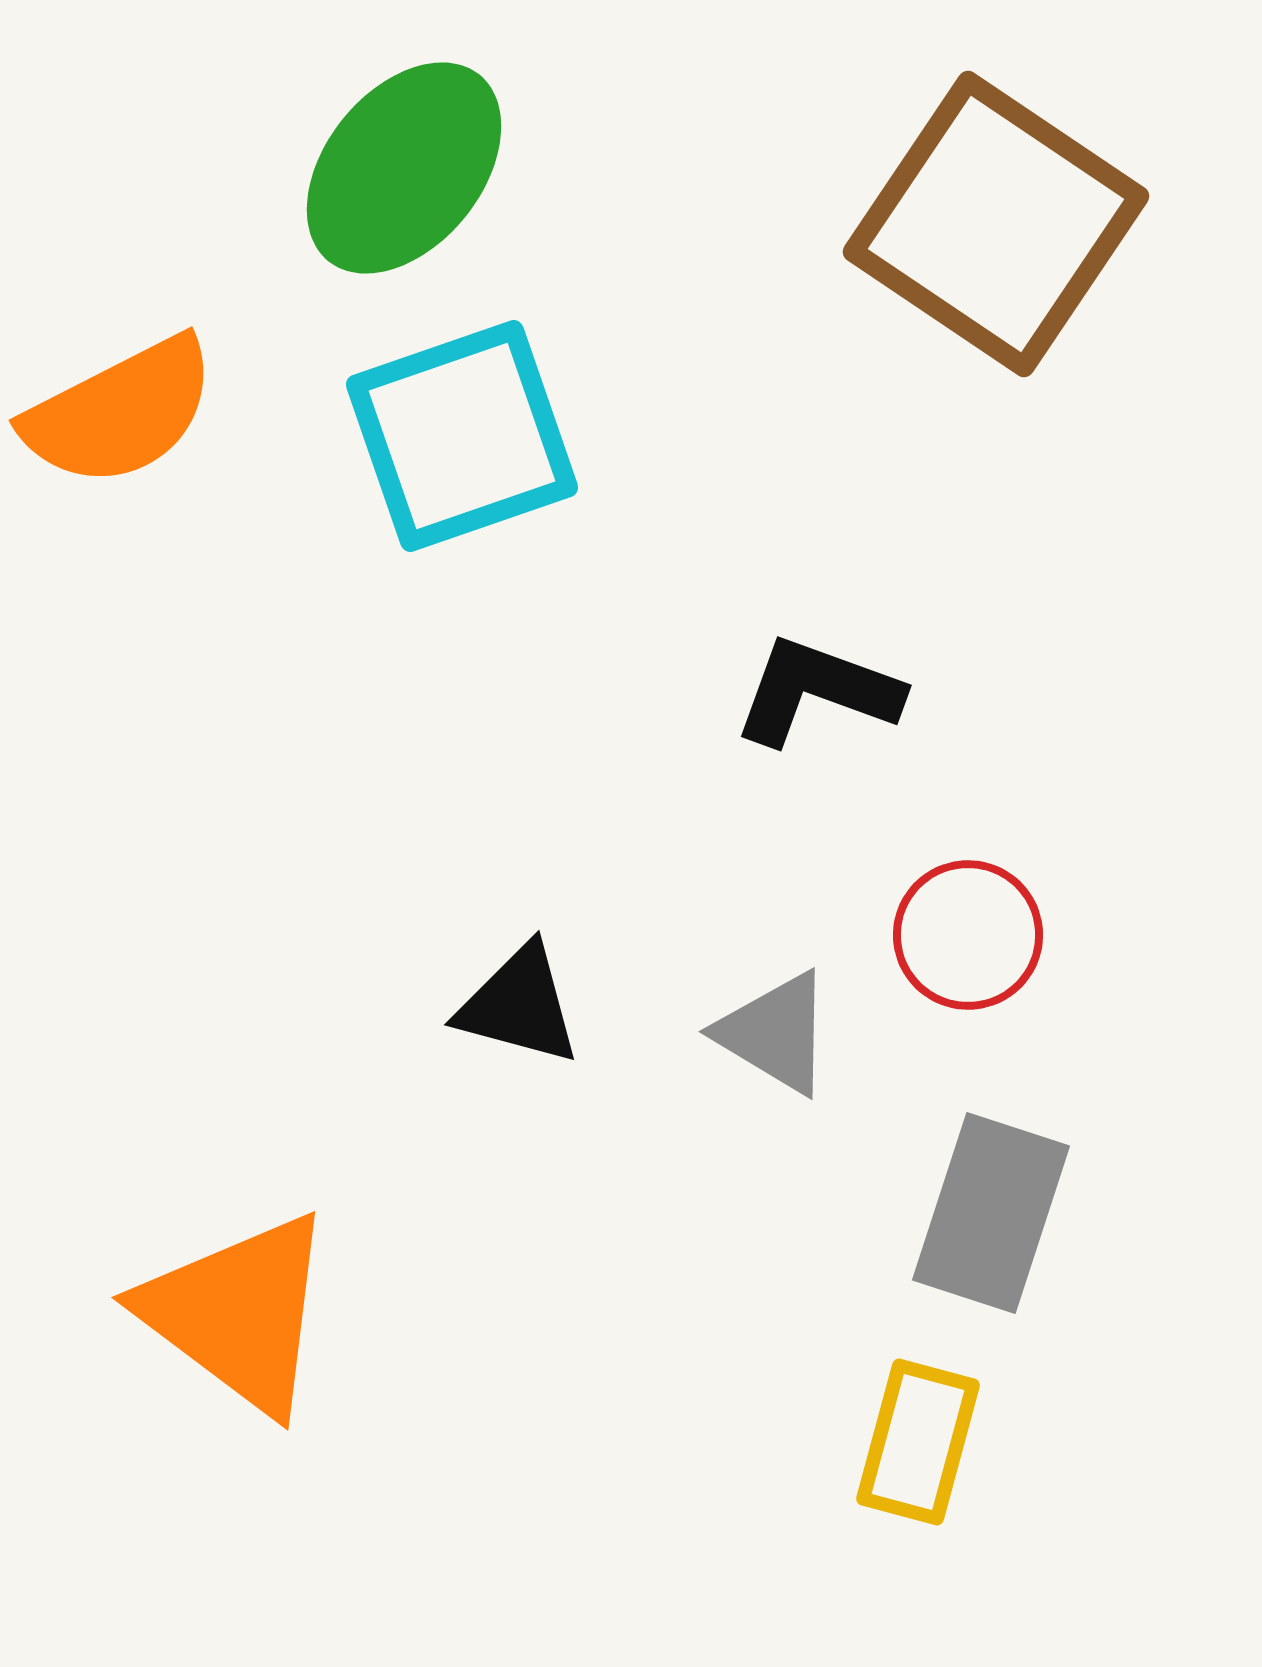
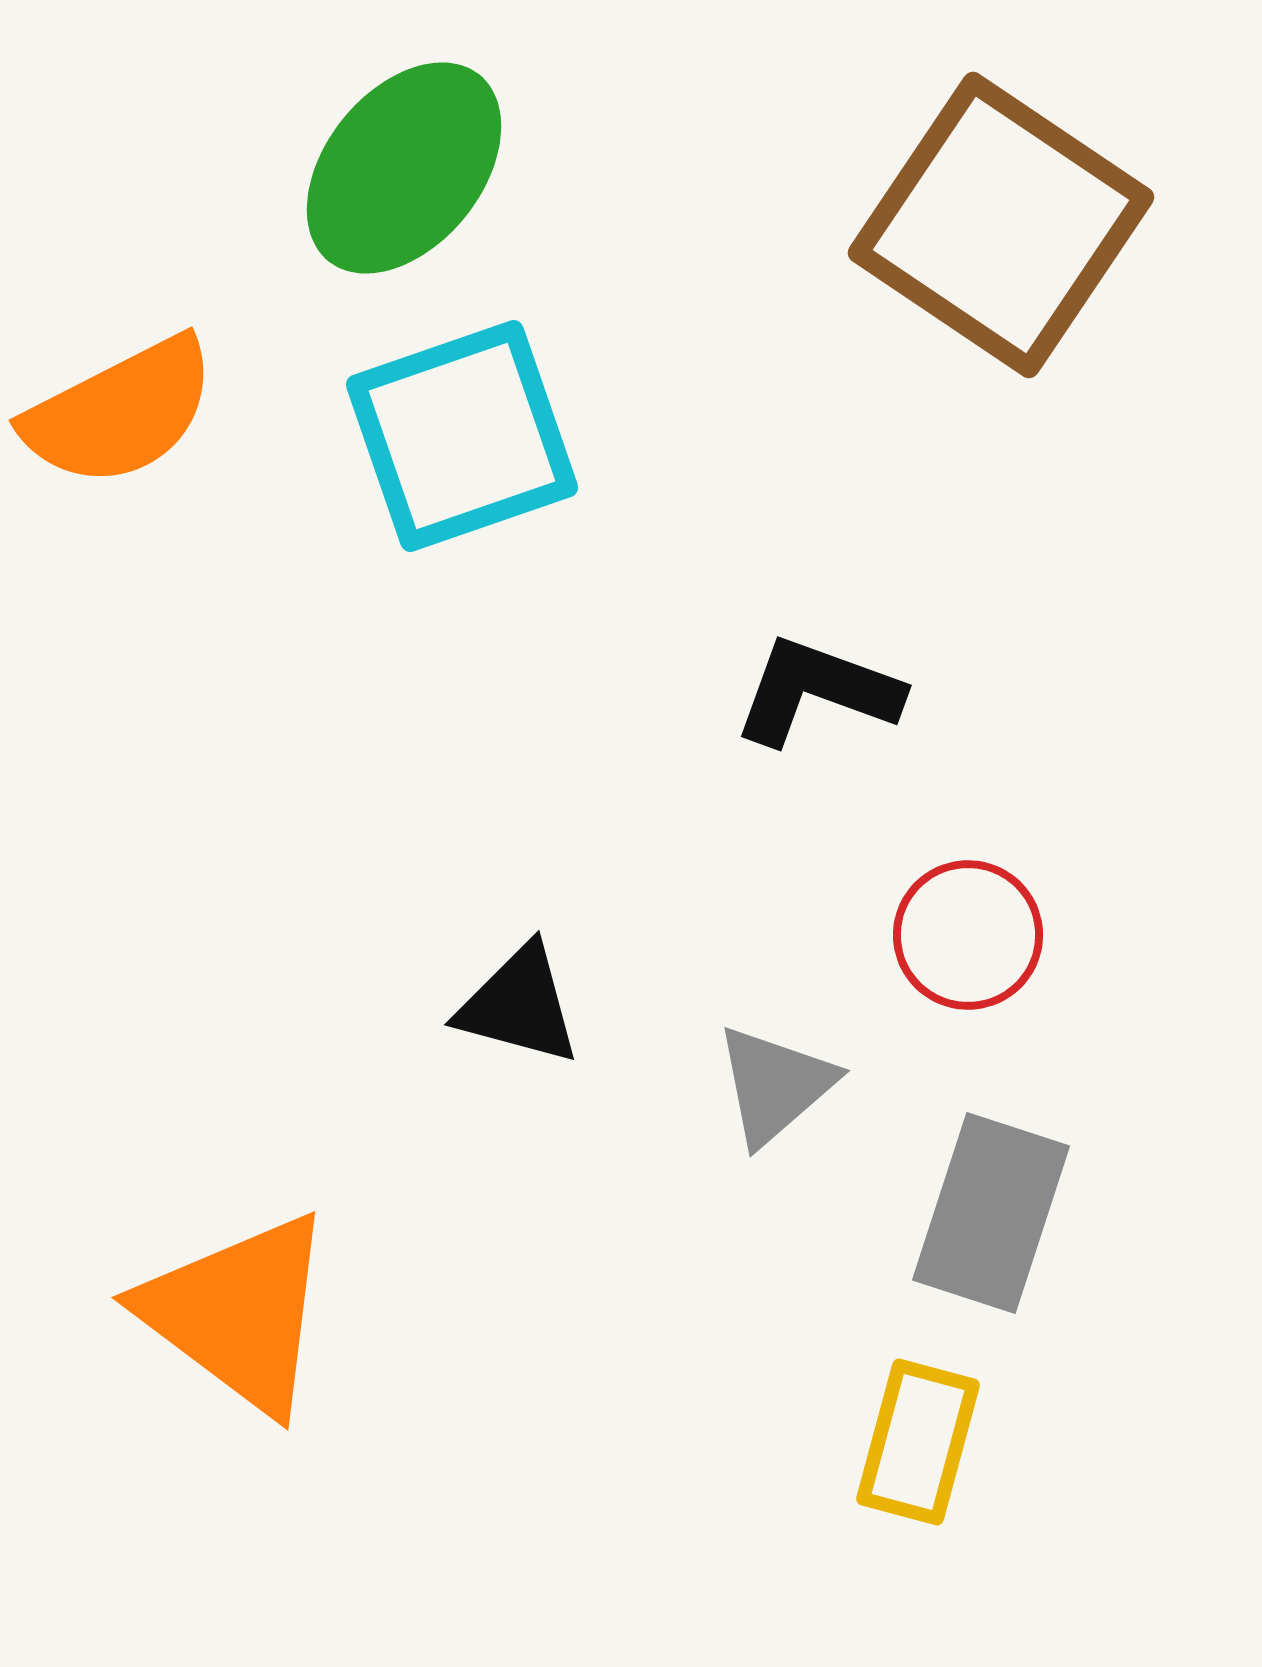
brown square: moved 5 px right, 1 px down
gray triangle: moved 52 px down; rotated 48 degrees clockwise
